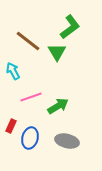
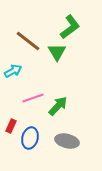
cyan arrow: rotated 90 degrees clockwise
pink line: moved 2 px right, 1 px down
green arrow: rotated 15 degrees counterclockwise
